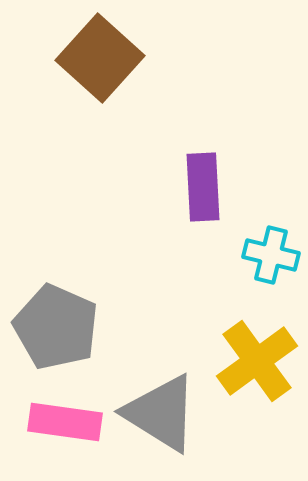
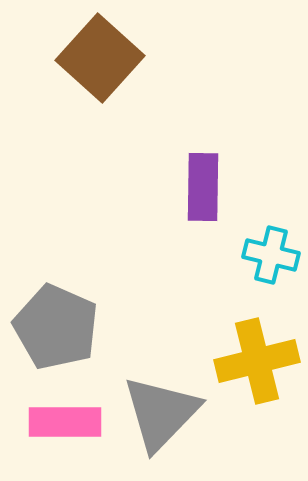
purple rectangle: rotated 4 degrees clockwise
yellow cross: rotated 22 degrees clockwise
gray triangle: rotated 42 degrees clockwise
pink rectangle: rotated 8 degrees counterclockwise
